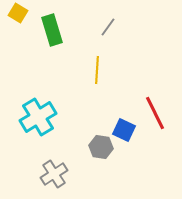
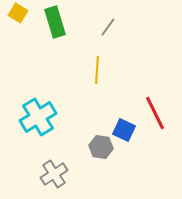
green rectangle: moved 3 px right, 8 px up
